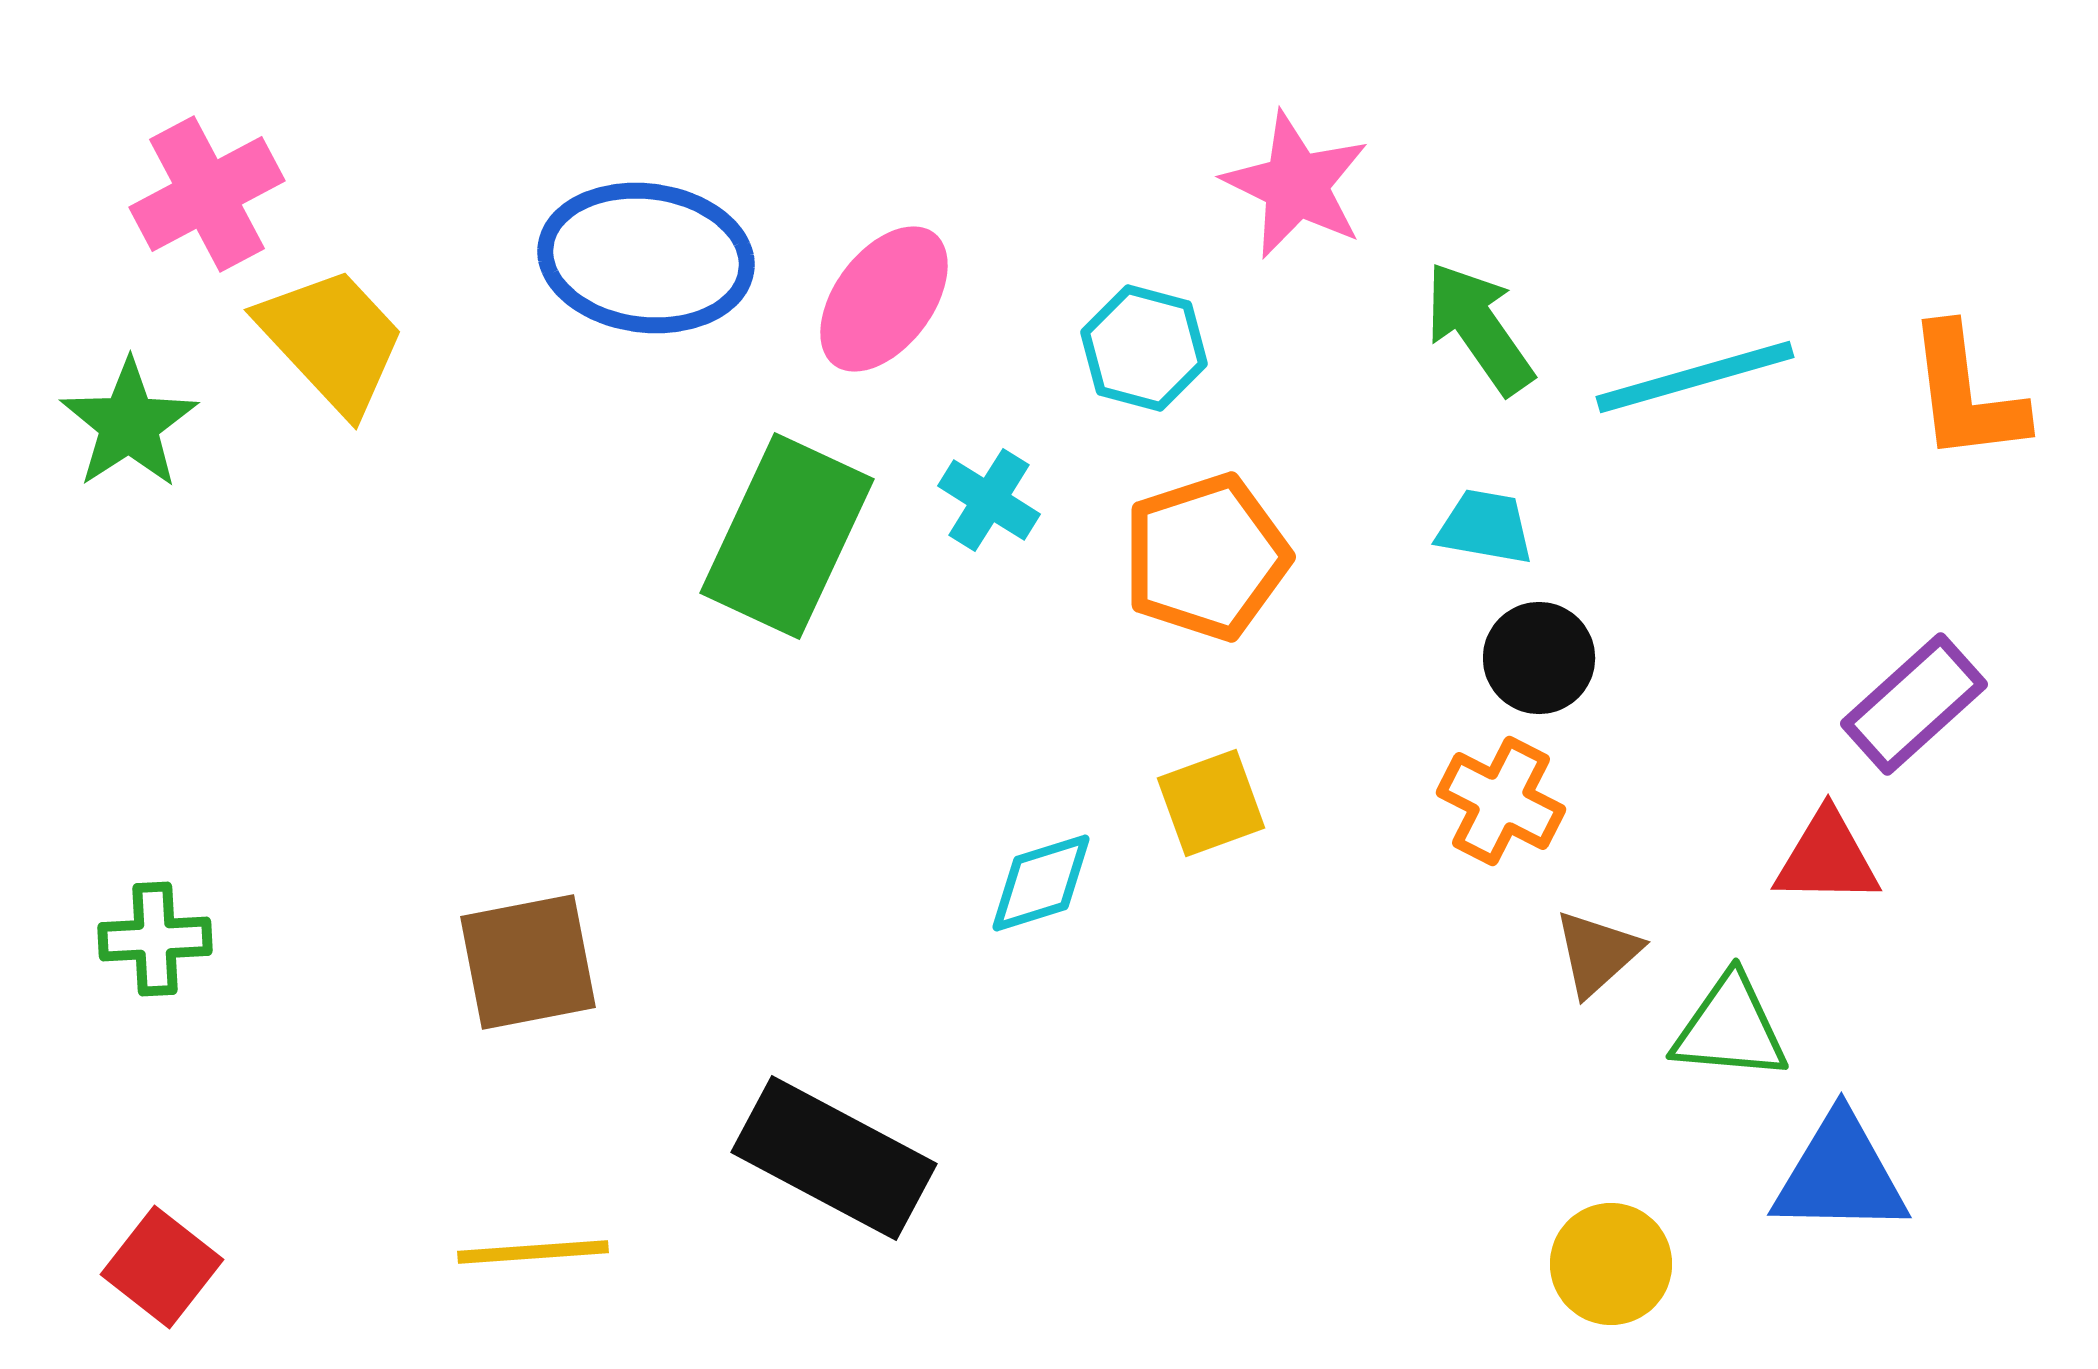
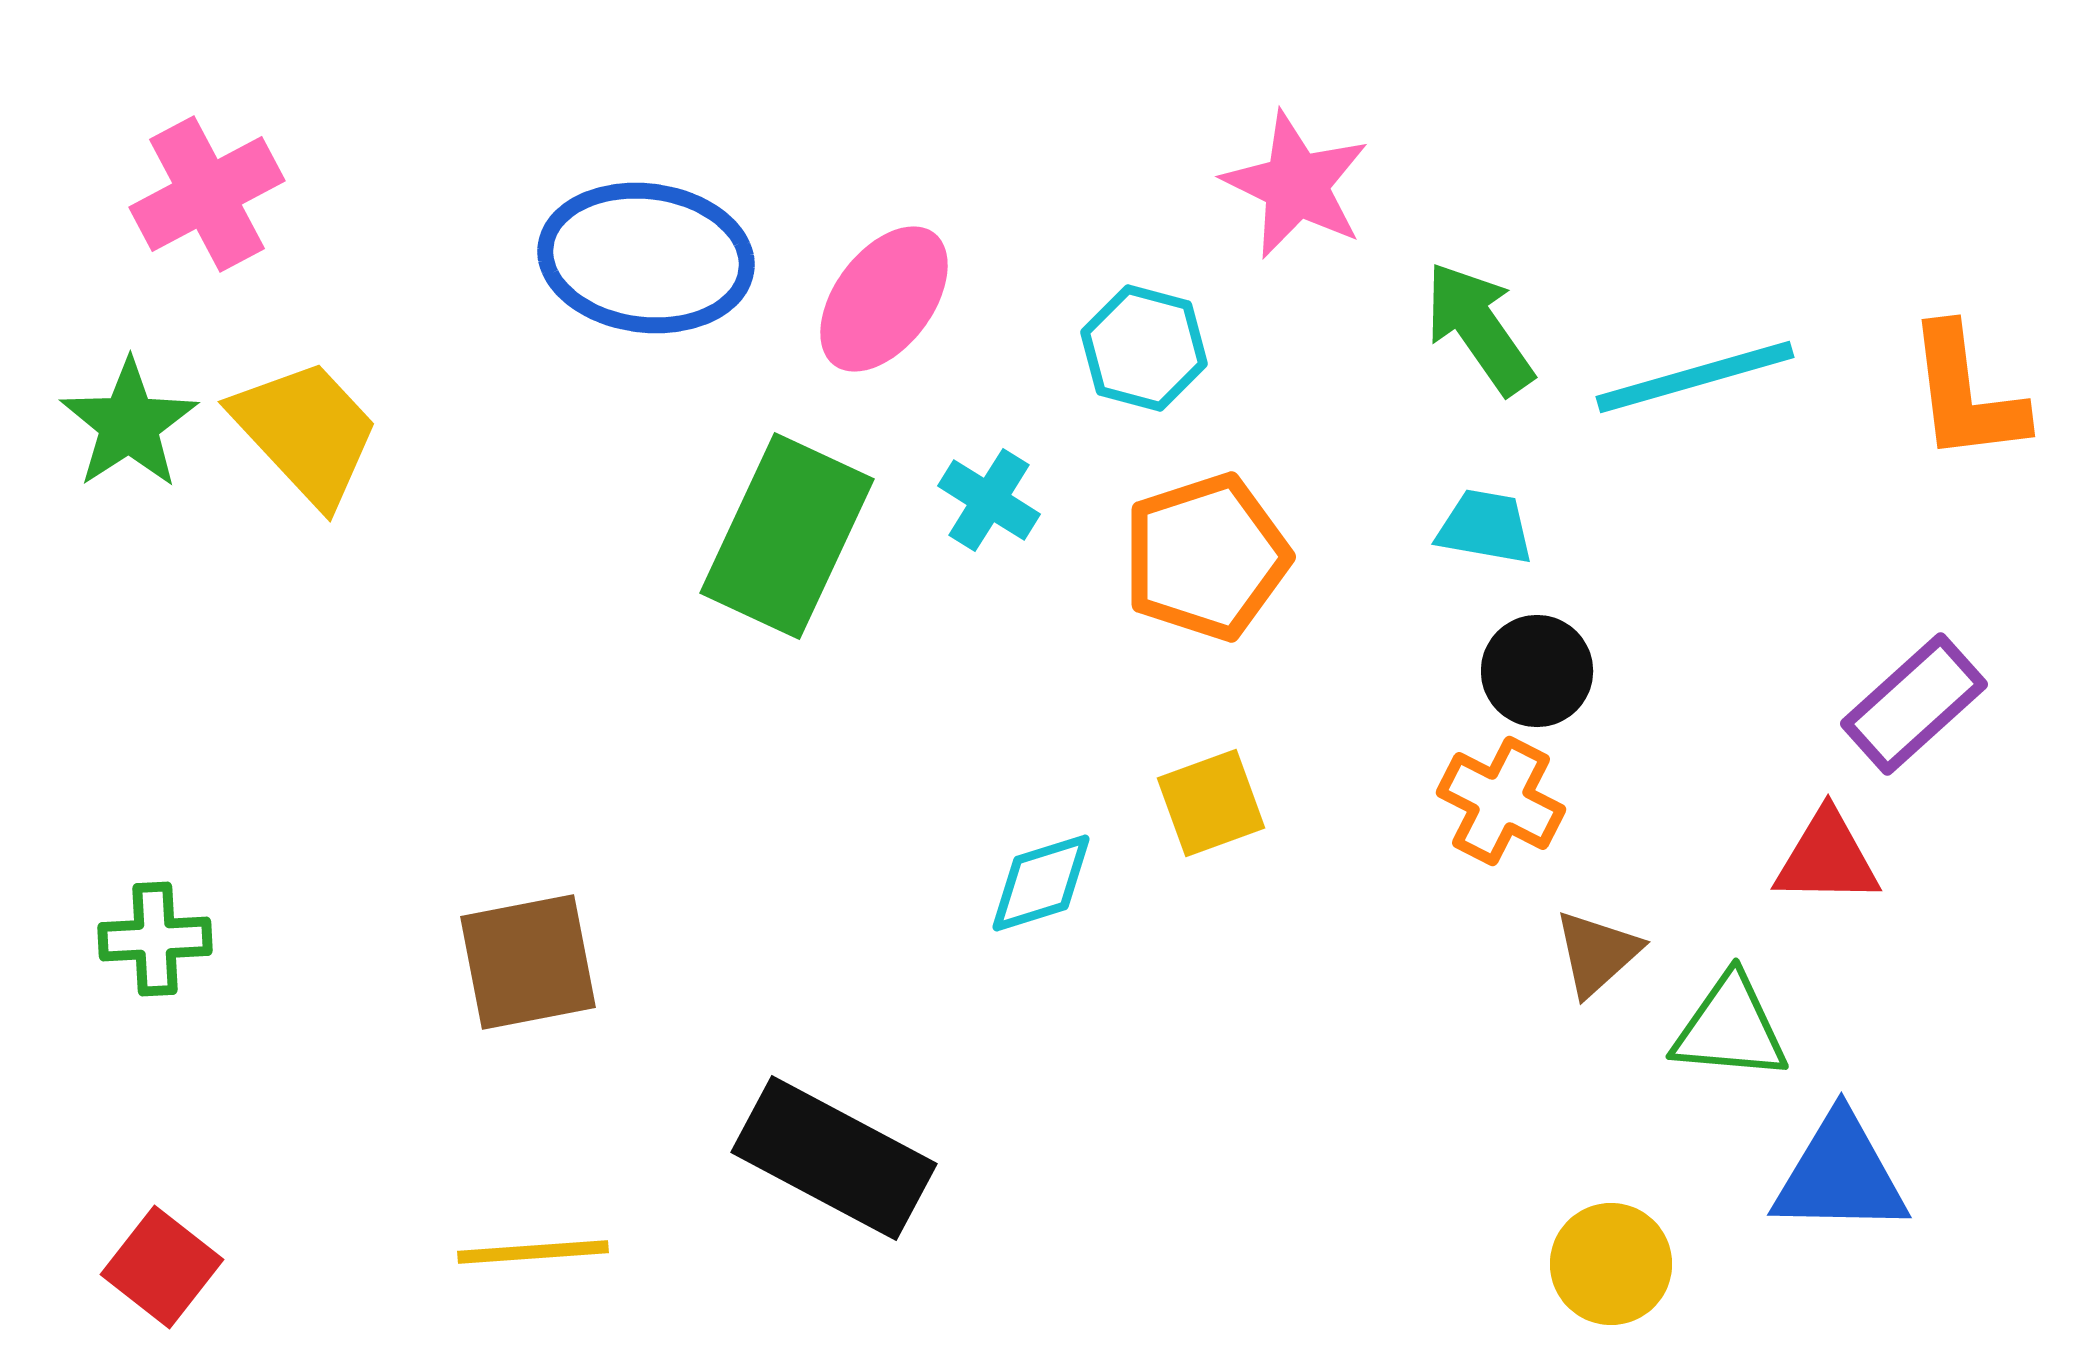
yellow trapezoid: moved 26 px left, 92 px down
black circle: moved 2 px left, 13 px down
